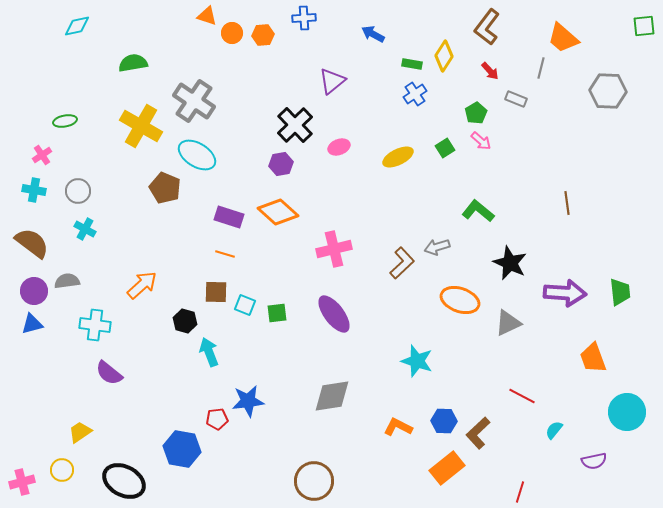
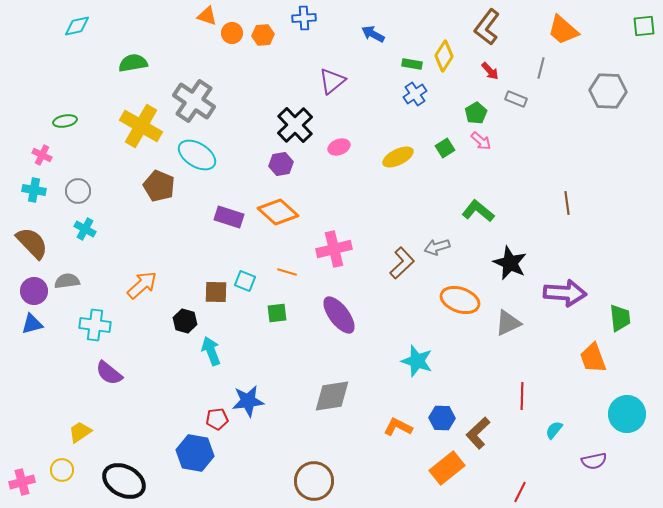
orange trapezoid at (563, 38): moved 8 px up
pink cross at (42, 155): rotated 30 degrees counterclockwise
brown pentagon at (165, 188): moved 6 px left, 2 px up
brown semicircle at (32, 243): rotated 9 degrees clockwise
orange line at (225, 254): moved 62 px right, 18 px down
green trapezoid at (620, 292): moved 26 px down
cyan square at (245, 305): moved 24 px up
purple ellipse at (334, 314): moved 5 px right, 1 px down
cyan arrow at (209, 352): moved 2 px right, 1 px up
red line at (522, 396): rotated 64 degrees clockwise
cyan circle at (627, 412): moved 2 px down
blue hexagon at (444, 421): moved 2 px left, 3 px up
blue hexagon at (182, 449): moved 13 px right, 4 px down
red line at (520, 492): rotated 10 degrees clockwise
